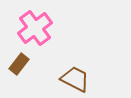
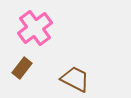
brown rectangle: moved 3 px right, 4 px down
